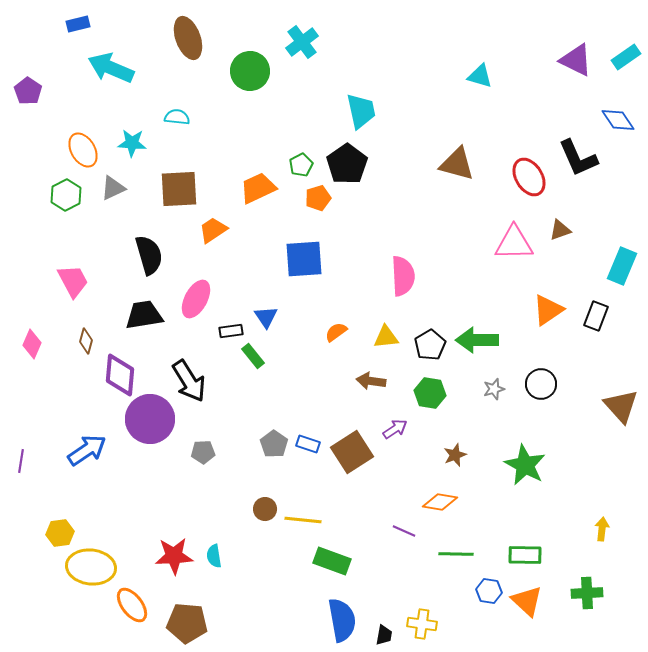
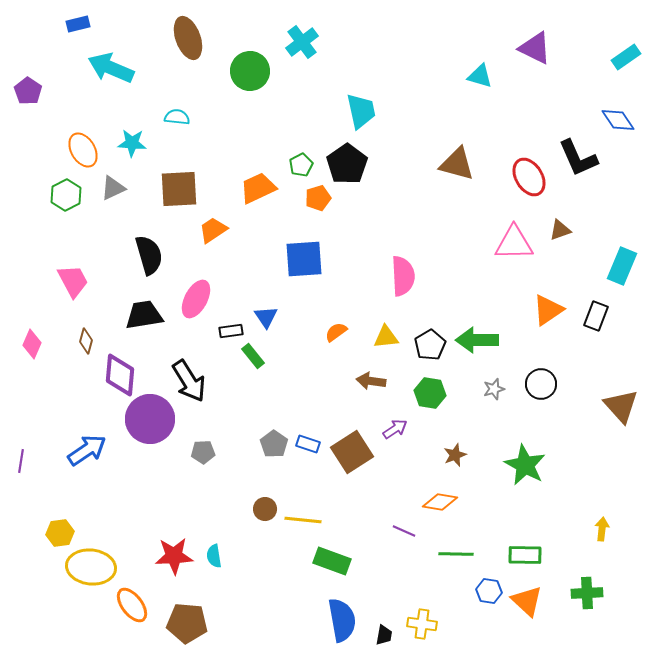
purple triangle at (576, 60): moved 41 px left, 12 px up
